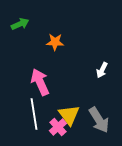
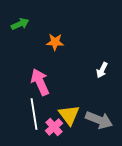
gray arrow: rotated 36 degrees counterclockwise
pink cross: moved 4 px left
